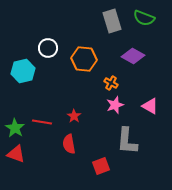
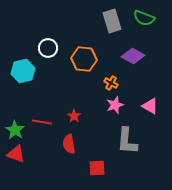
green star: moved 2 px down
red square: moved 4 px left, 2 px down; rotated 18 degrees clockwise
